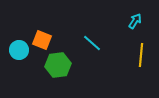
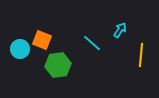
cyan arrow: moved 15 px left, 9 px down
cyan circle: moved 1 px right, 1 px up
